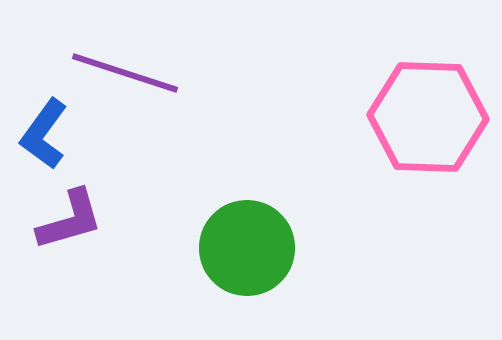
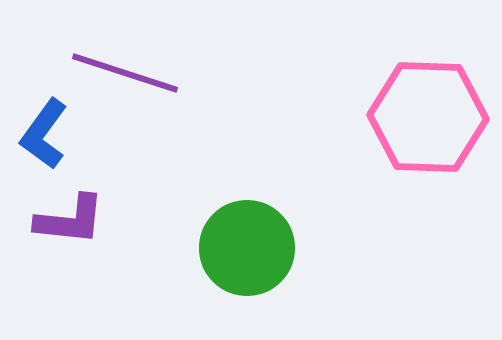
purple L-shape: rotated 22 degrees clockwise
